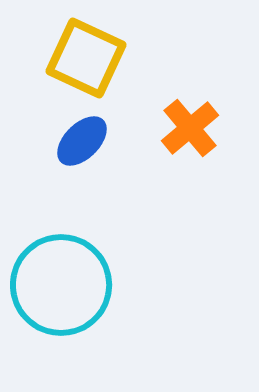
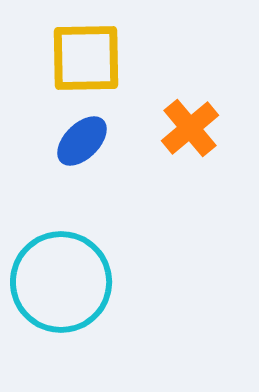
yellow square: rotated 26 degrees counterclockwise
cyan circle: moved 3 px up
